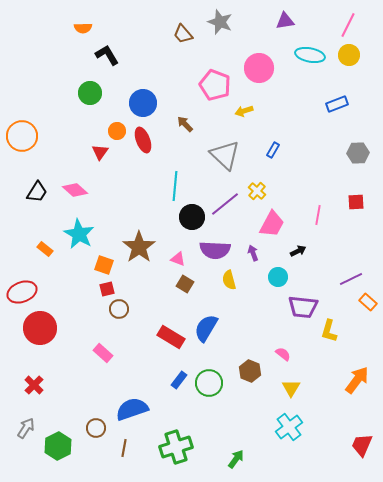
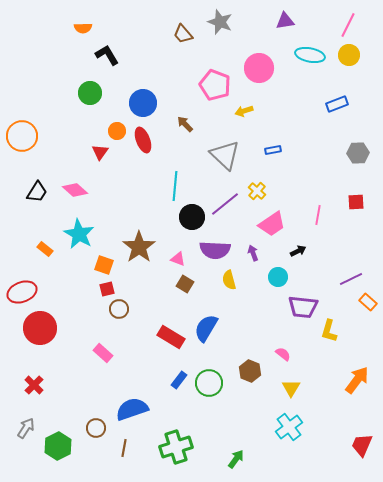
blue rectangle at (273, 150): rotated 49 degrees clockwise
pink trapezoid at (272, 224): rotated 28 degrees clockwise
